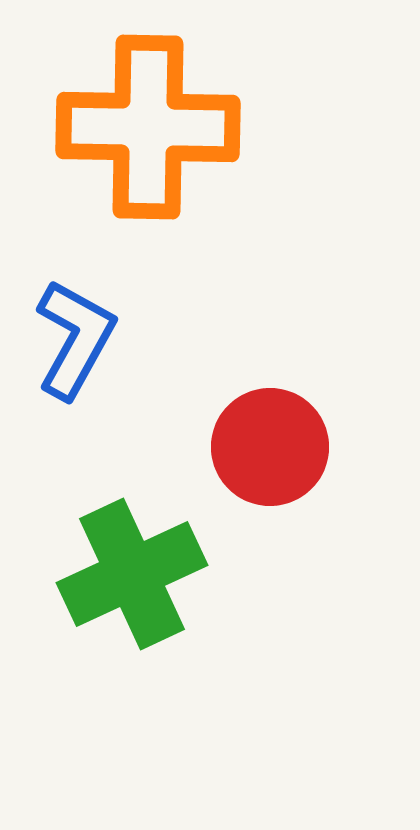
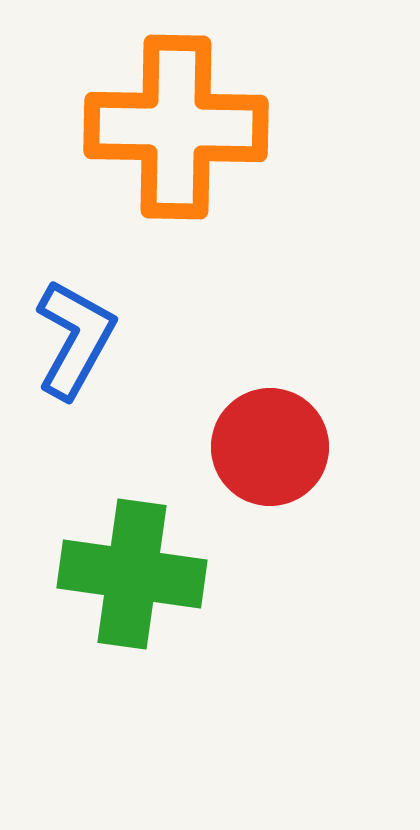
orange cross: moved 28 px right
green cross: rotated 33 degrees clockwise
